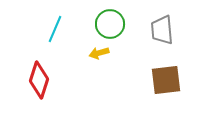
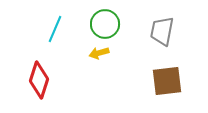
green circle: moved 5 px left
gray trapezoid: moved 1 px down; rotated 16 degrees clockwise
brown square: moved 1 px right, 1 px down
